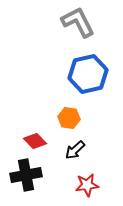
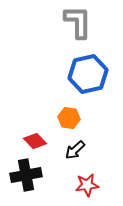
gray L-shape: rotated 27 degrees clockwise
